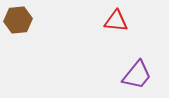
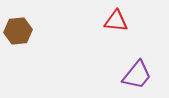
brown hexagon: moved 11 px down
